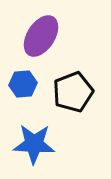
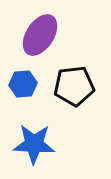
purple ellipse: moved 1 px left, 1 px up
black pentagon: moved 1 px right, 6 px up; rotated 15 degrees clockwise
